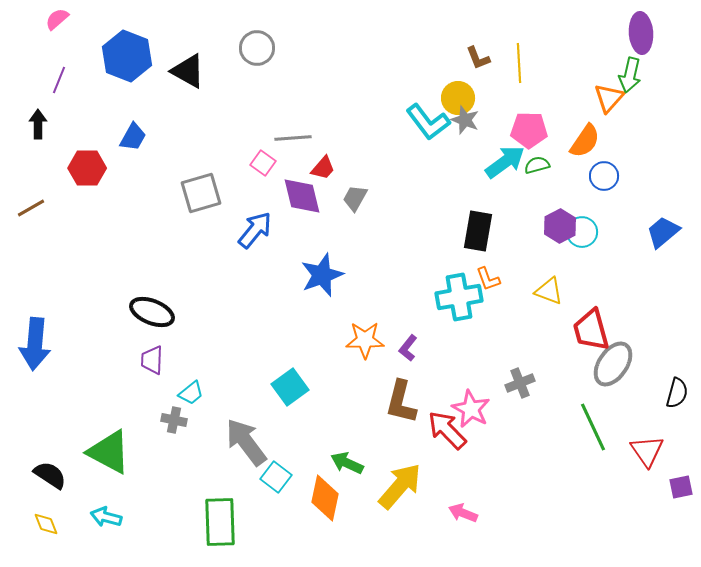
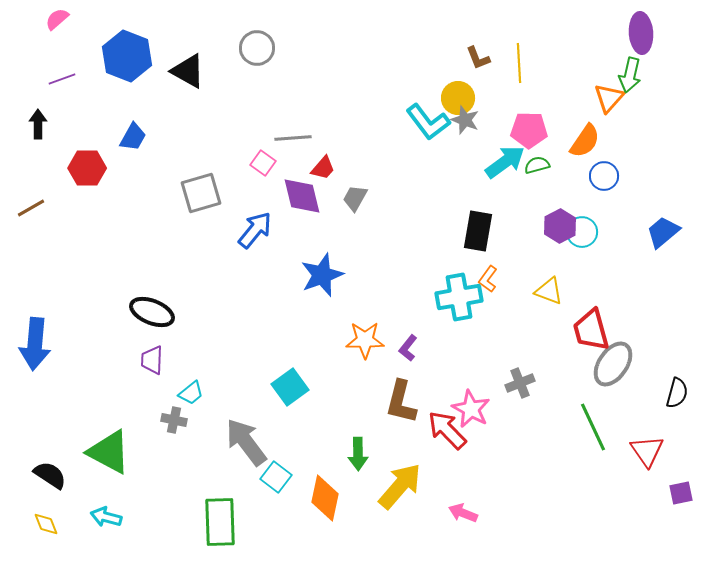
purple line at (59, 80): moved 3 px right, 1 px up; rotated 48 degrees clockwise
orange L-shape at (488, 279): rotated 56 degrees clockwise
green arrow at (347, 463): moved 11 px right, 9 px up; rotated 116 degrees counterclockwise
purple square at (681, 487): moved 6 px down
